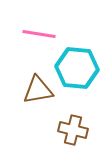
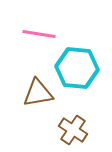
brown triangle: moved 3 px down
brown cross: rotated 20 degrees clockwise
